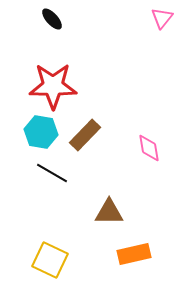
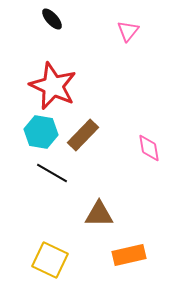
pink triangle: moved 34 px left, 13 px down
red star: rotated 24 degrees clockwise
brown rectangle: moved 2 px left
brown triangle: moved 10 px left, 2 px down
orange rectangle: moved 5 px left, 1 px down
